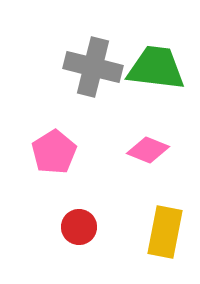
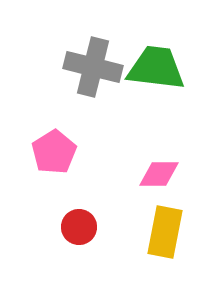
pink diamond: moved 11 px right, 24 px down; rotated 21 degrees counterclockwise
